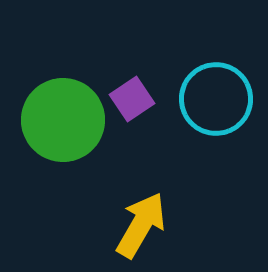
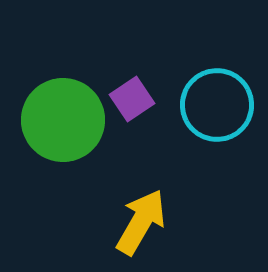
cyan circle: moved 1 px right, 6 px down
yellow arrow: moved 3 px up
